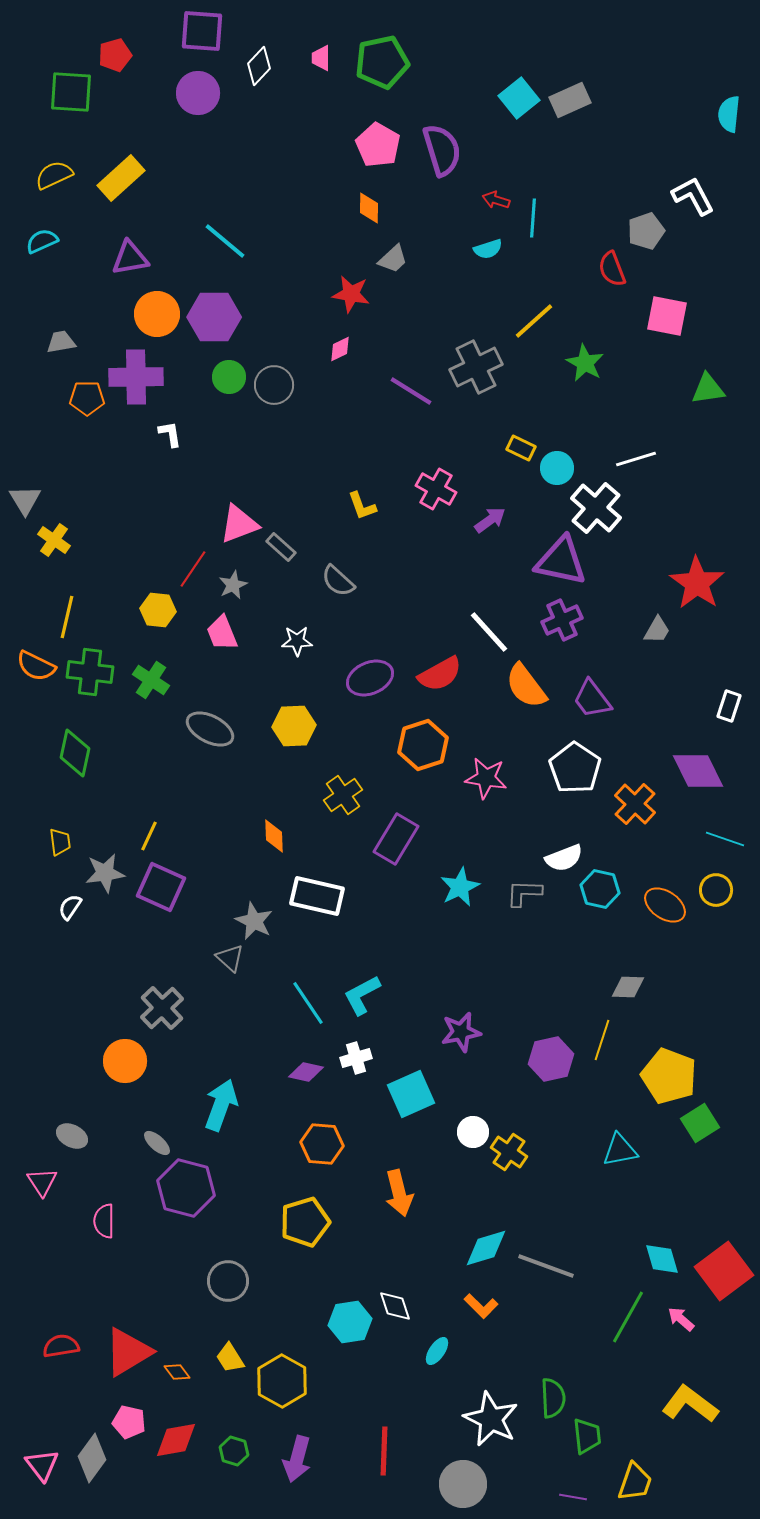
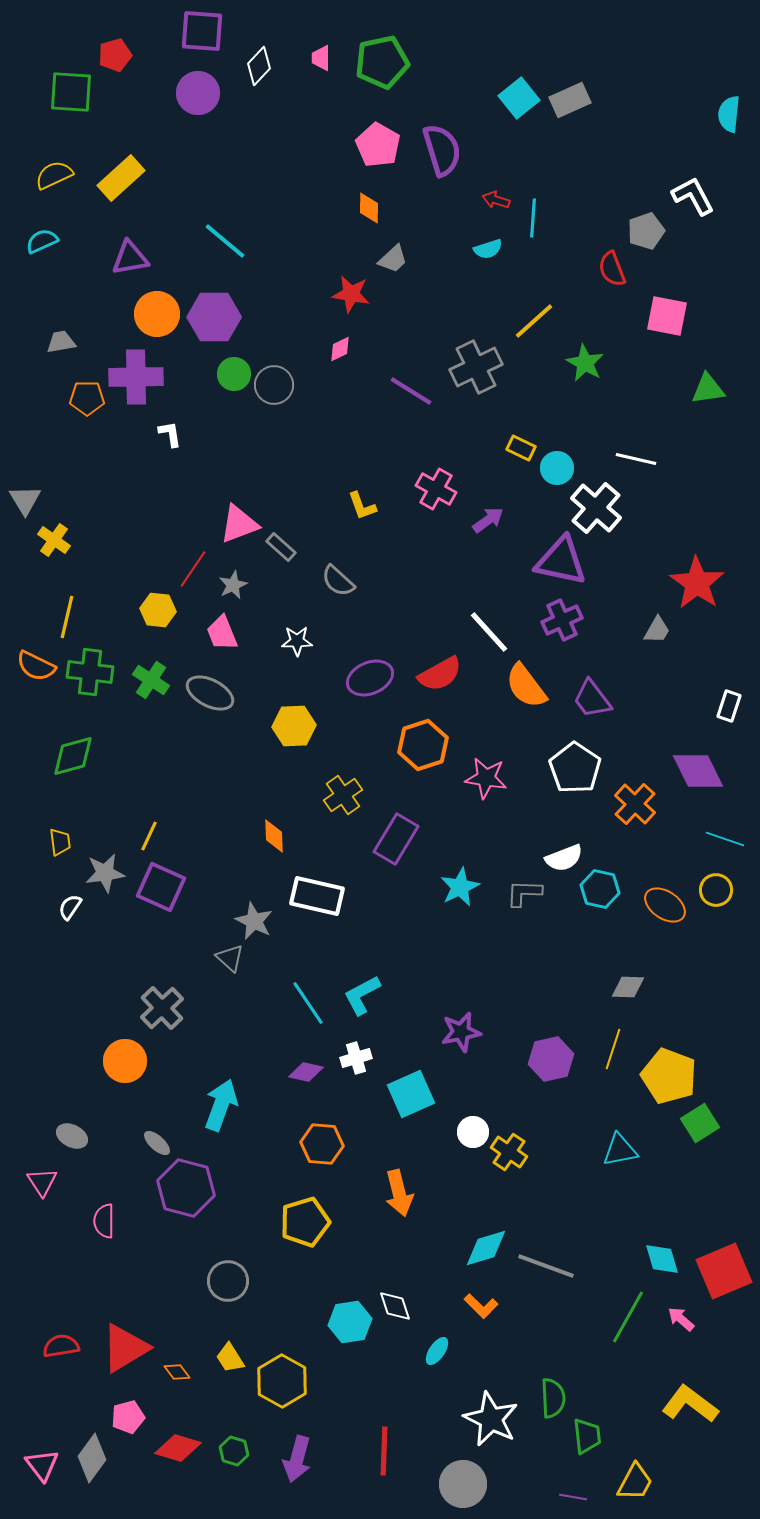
green circle at (229, 377): moved 5 px right, 3 px up
white line at (636, 459): rotated 30 degrees clockwise
purple arrow at (490, 520): moved 2 px left
gray ellipse at (210, 729): moved 36 px up
green diamond at (75, 753): moved 2 px left, 3 px down; rotated 63 degrees clockwise
yellow line at (602, 1040): moved 11 px right, 9 px down
red square at (724, 1271): rotated 14 degrees clockwise
red triangle at (128, 1352): moved 3 px left, 4 px up
pink pentagon at (129, 1422): moved 1 px left, 5 px up; rotated 28 degrees counterclockwise
red diamond at (176, 1440): moved 2 px right, 8 px down; rotated 27 degrees clockwise
yellow trapezoid at (635, 1482): rotated 9 degrees clockwise
